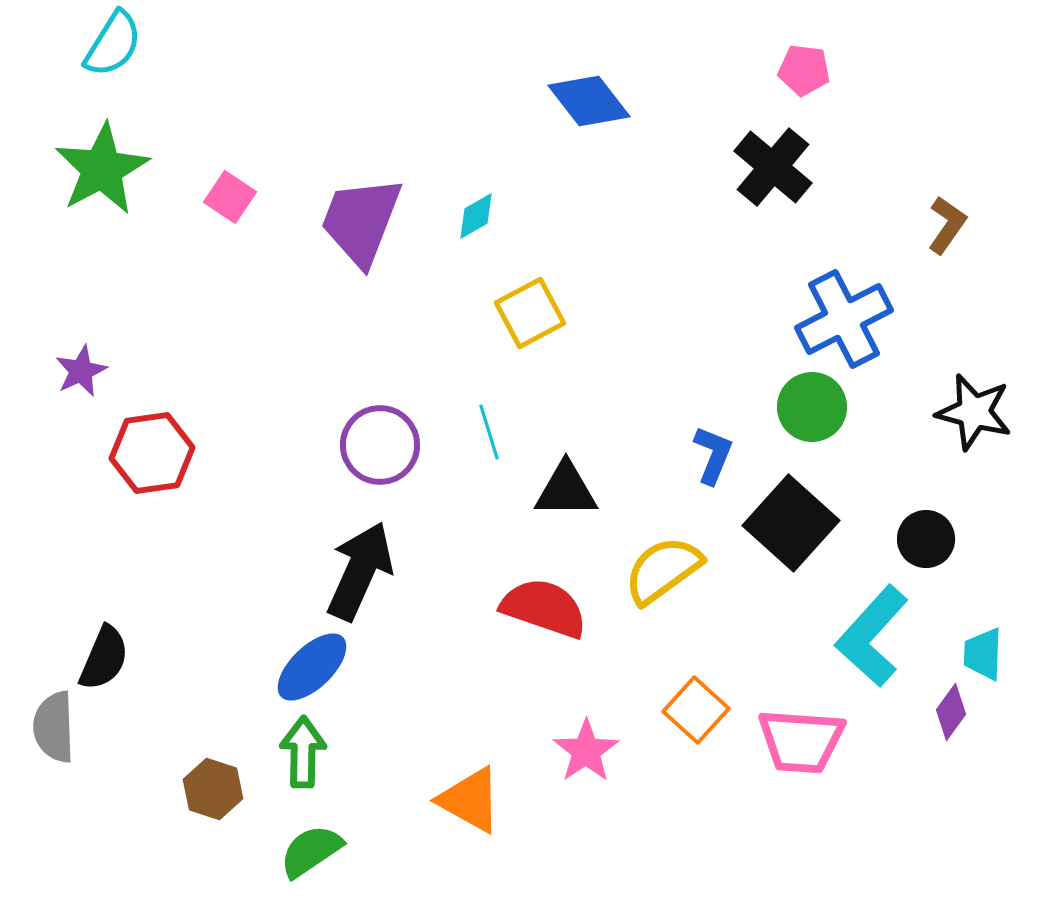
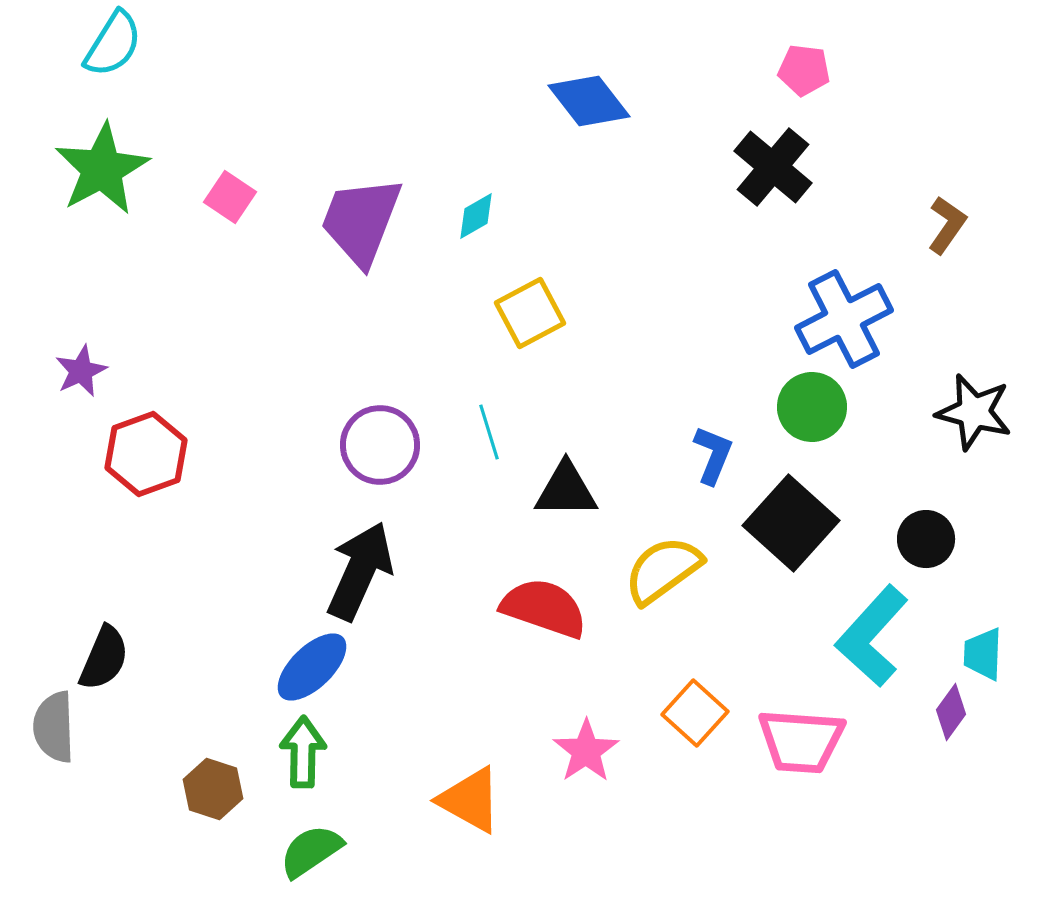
red hexagon: moved 6 px left, 1 px down; rotated 12 degrees counterclockwise
orange square: moved 1 px left, 3 px down
